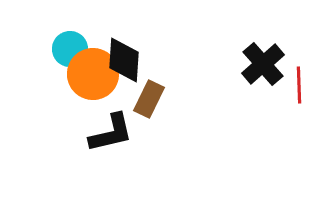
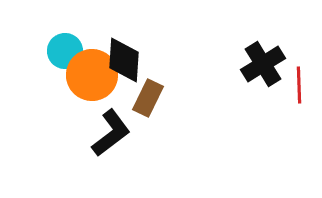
cyan circle: moved 5 px left, 2 px down
black cross: rotated 9 degrees clockwise
orange circle: moved 1 px left, 1 px down
brown rectangle: moved 1 px left, 1 px up
black L-shape: rotated 24 degrees counterclockwise
